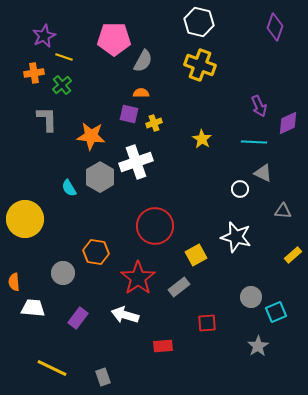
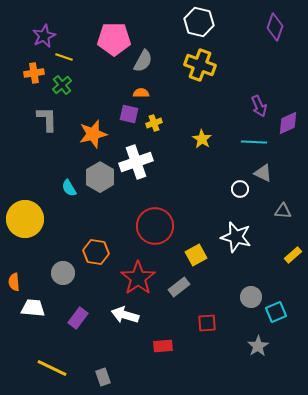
orange star at (91, 136): moved 2 px right, 2 px up; rotated 20 degrees counterclockwise
